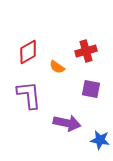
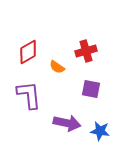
blue star: moved 9 px up
